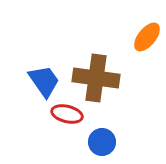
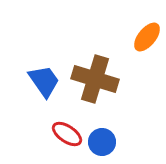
brown cross: moved 1 px left, 1 px down; rotated 9 degrees clockwise
red ellipse: moved 20 px down; rotated 20 degrees clockwise
